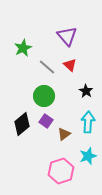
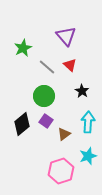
purple triangle: moved 1 px left
black star: moved 4 px left
